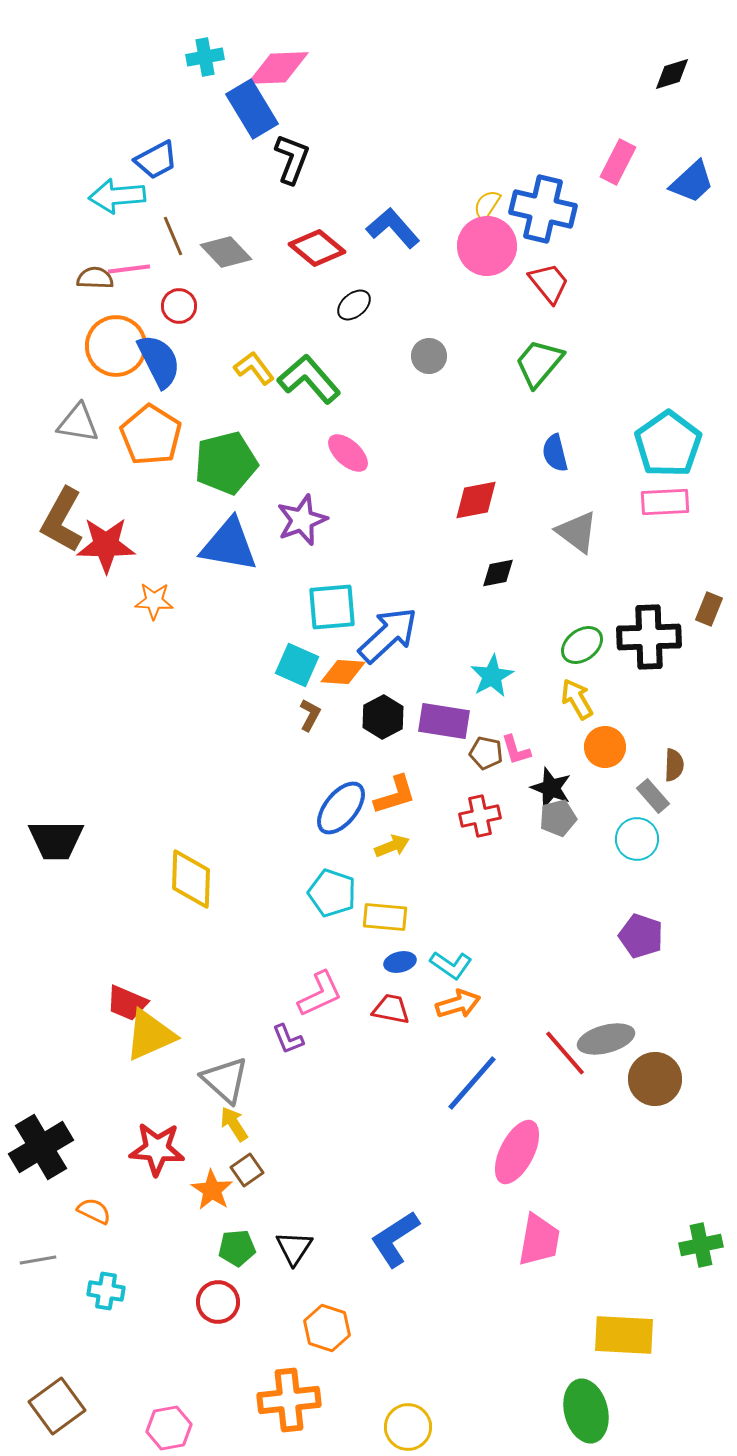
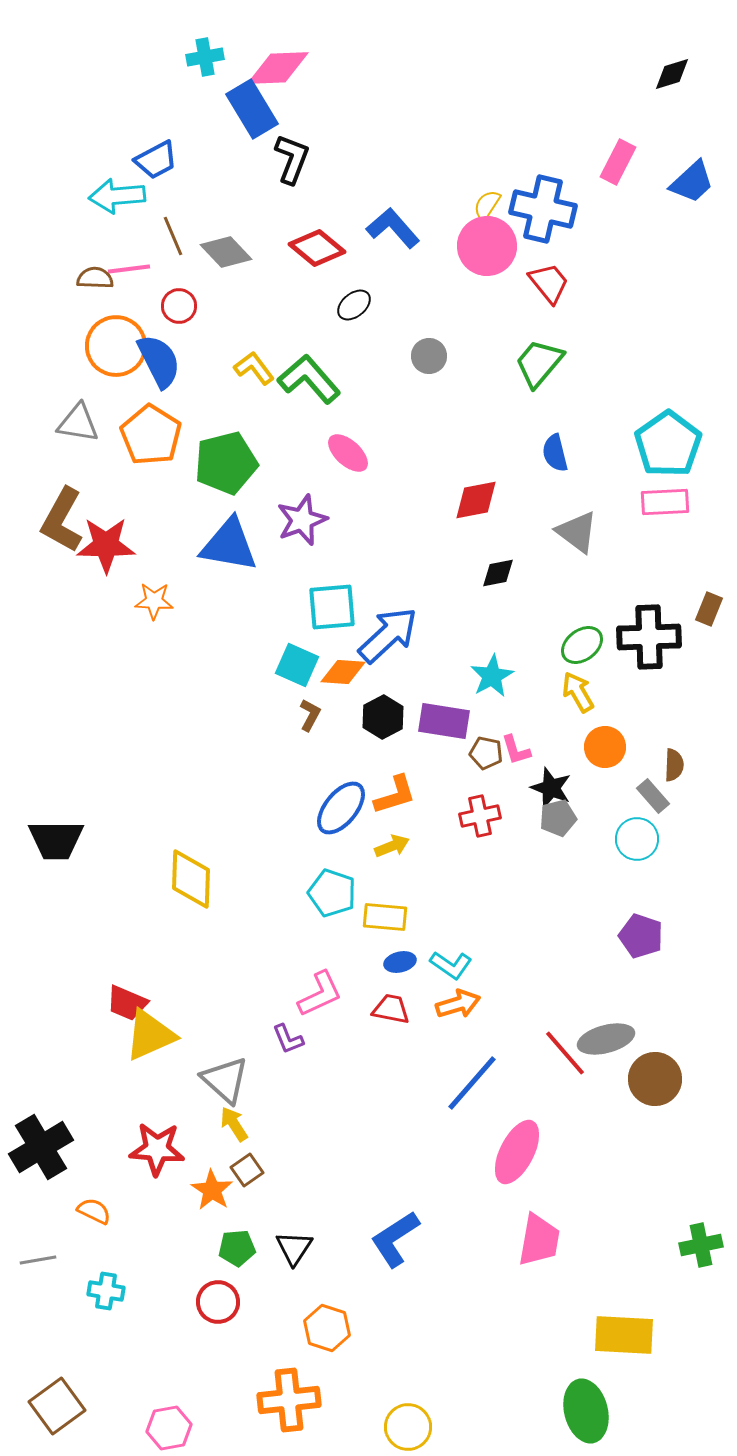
yellow arrow at (577, 699): moved 1 px right, 7 px up
